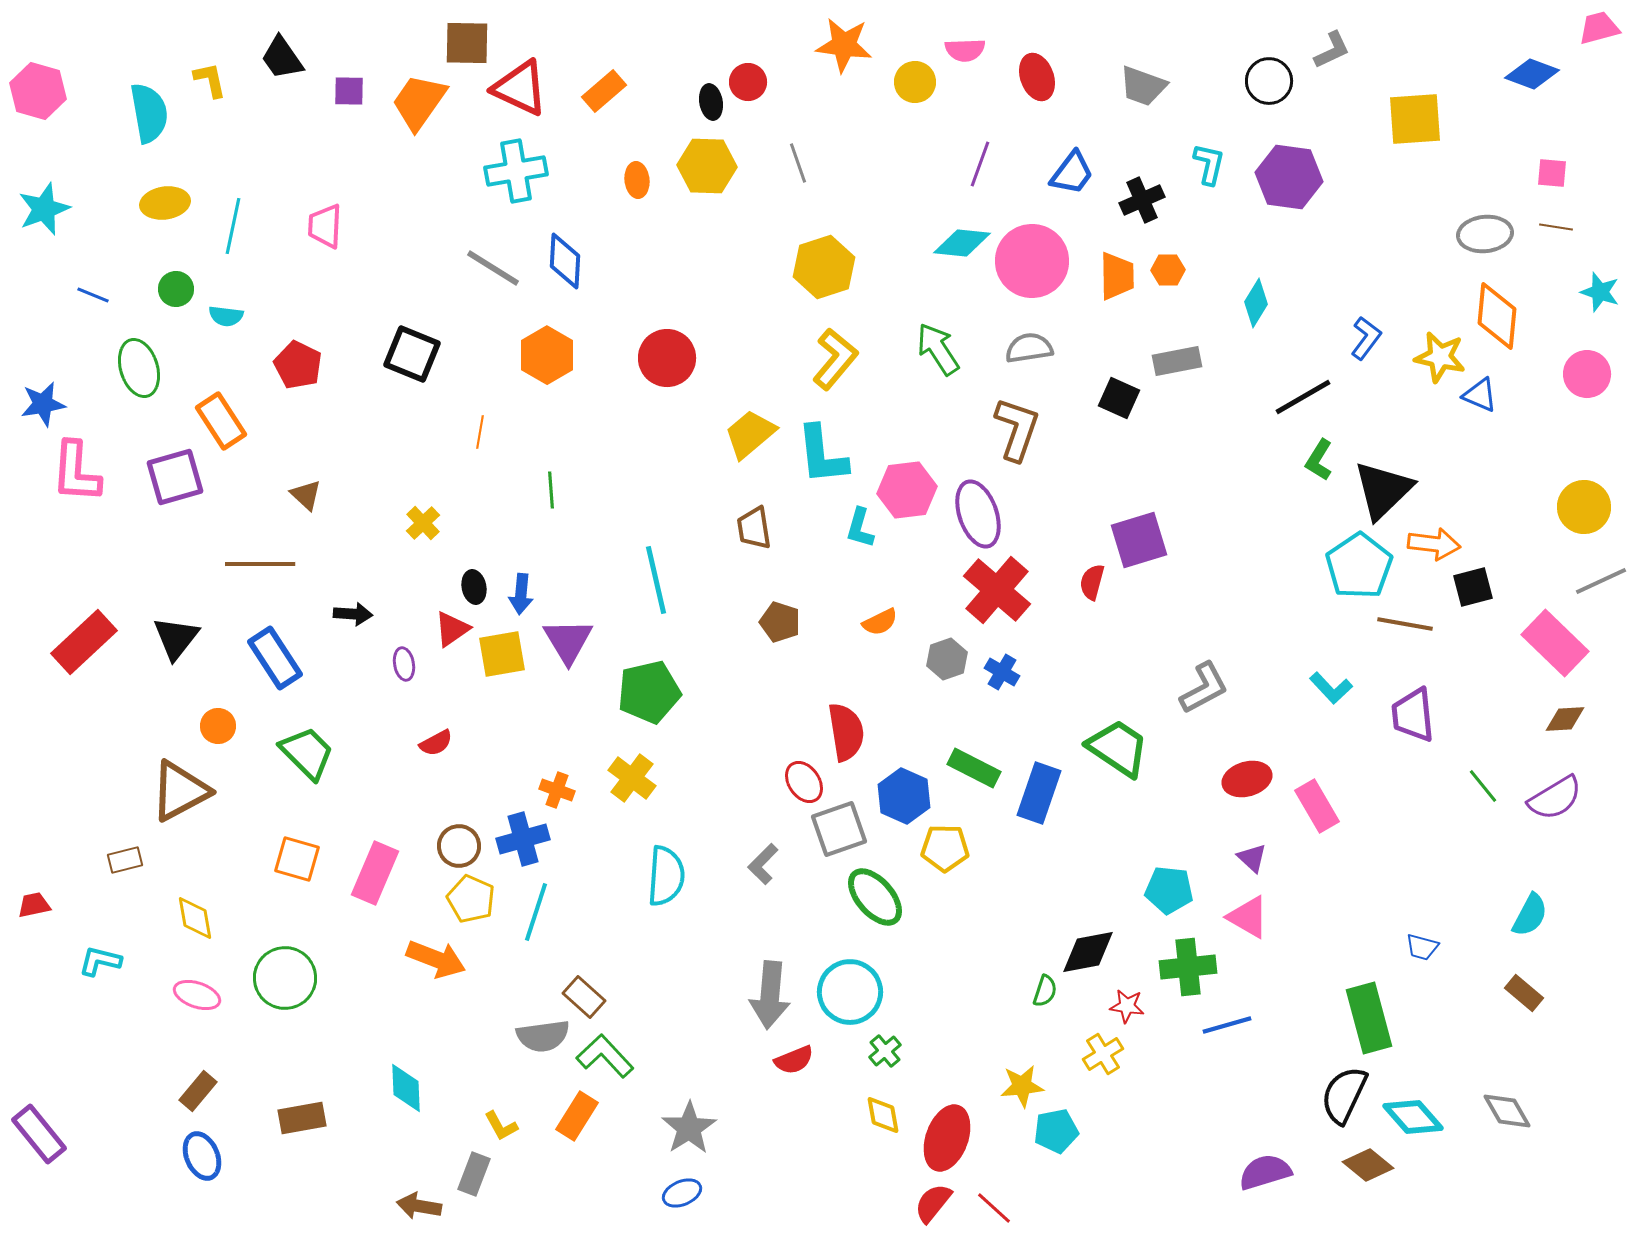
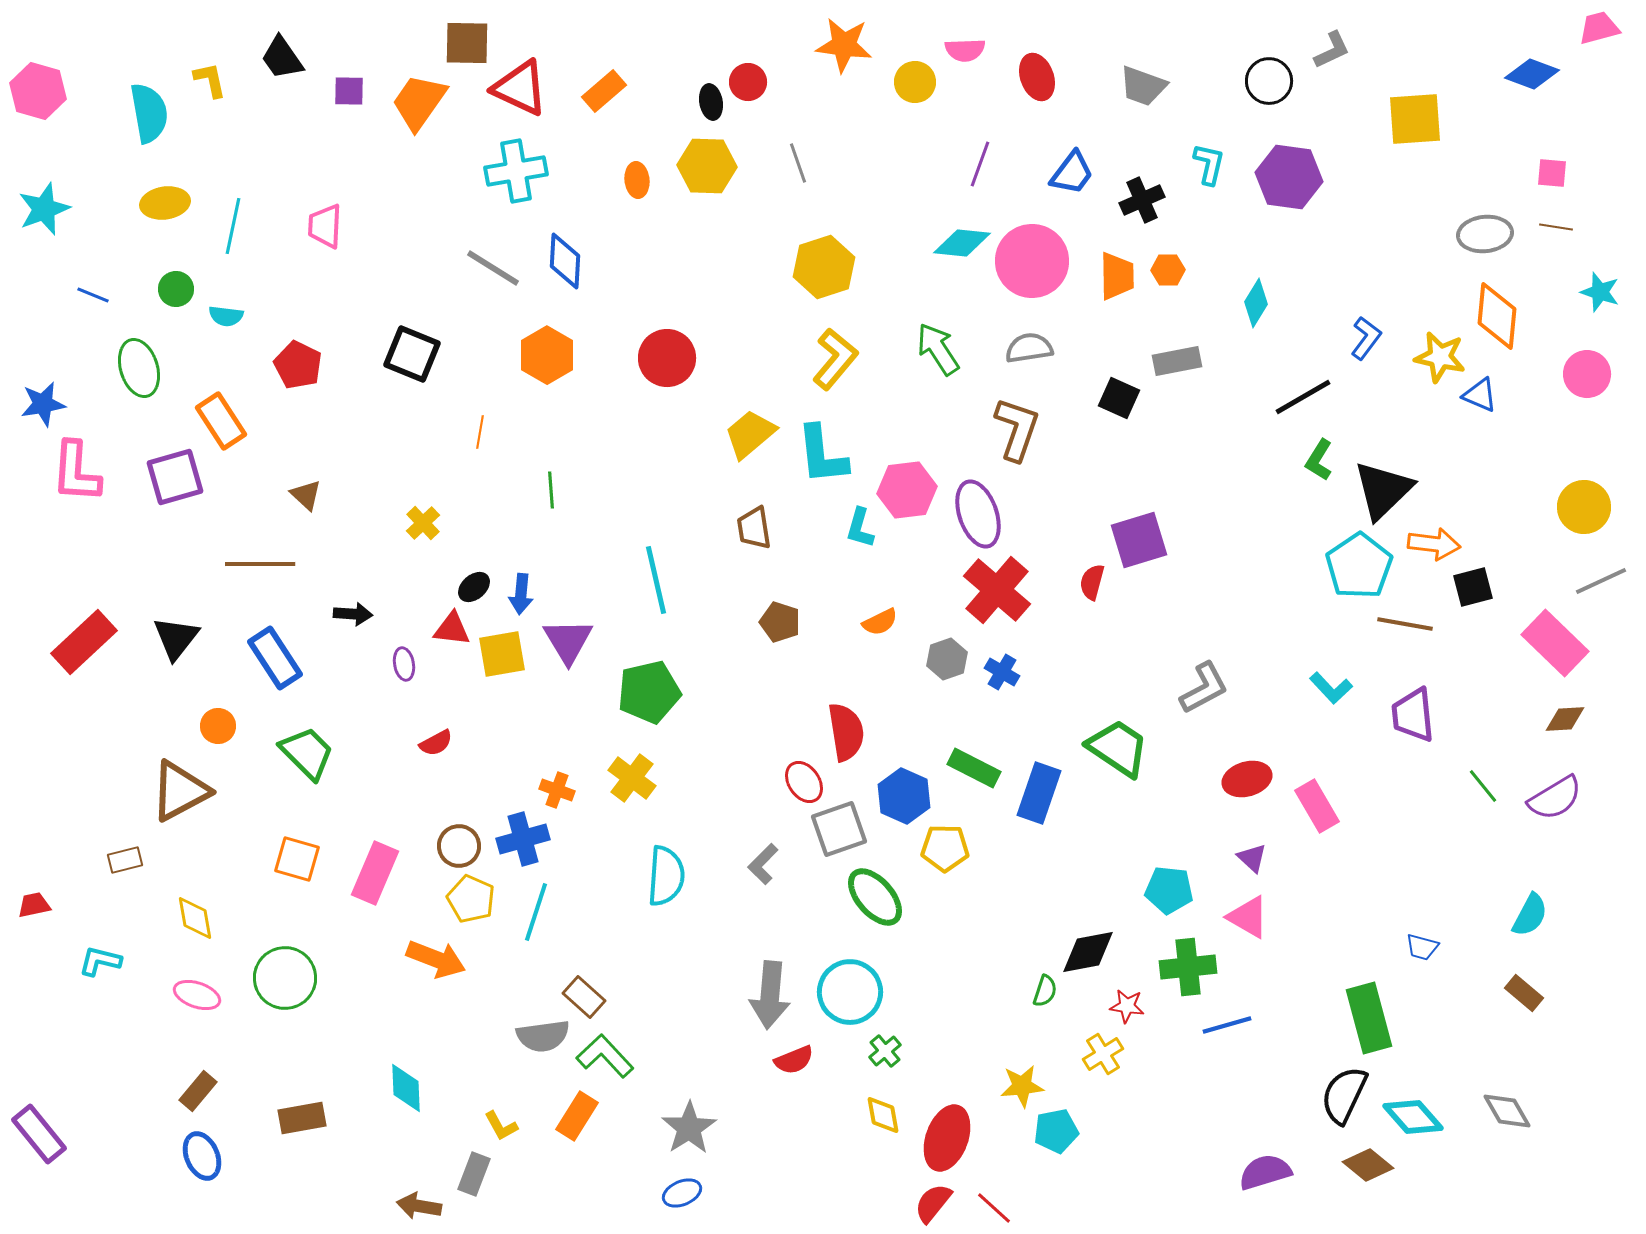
black ellipse at (474, 587): rotated 60 degrees clockwise
red triangle at (452, 629): rotated 42 degrees clockwise
